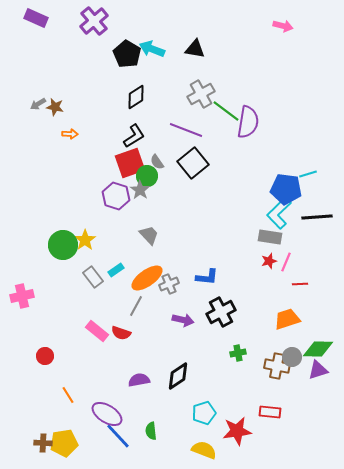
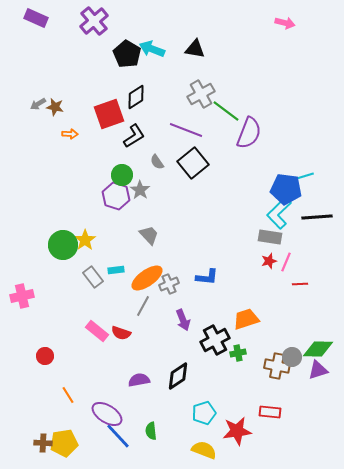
pink arrow at (283, 26): moved 2 px right, 3 px up
purple semicircle at (248, 122): moved 1 px right, 11 px down; rotated 12 degrees clockwise
red square at (130, 163): moved 21 px left, 49 px up
cyan line at (308, 174): moved 3 px left, 2 px down
green circle at (147, 176): moved 25 px left, 1 px up
cyan rectangle at (116, 270): rotated 28 degrees clockwise
gray line at (136, 306): moved 7 px right
black cross at (221, 312): moved 6 px left, 28 px down
orange trapezoid at (287, 319): moved 41 px left
purple arrow at (183, 320): rotated 55 degrees clockwise
